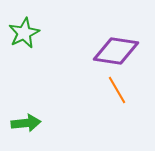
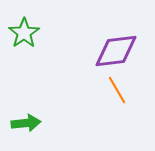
green star: rotated 8 degrees counterclockwise
purple diamond: rotated 15 degrees counterclockwise
